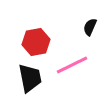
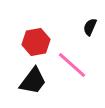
pink line: rotated 68 degrees clockwise
black trapezoid: moved 3 px right, 3 px down; rotated 48 degrees clockwise
